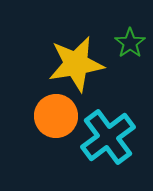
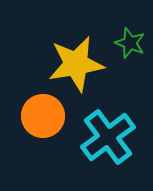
green star: rotated 16 degrees counterclockwise
orange circle: moved 13 px left
